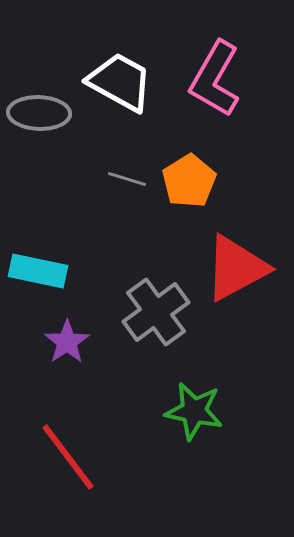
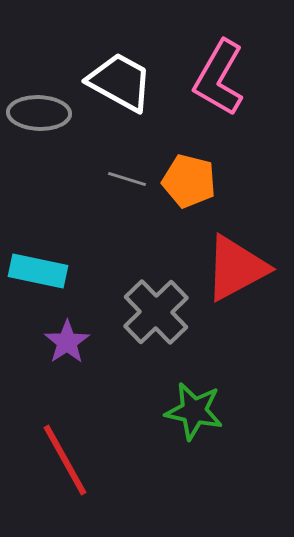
pink L-shape: moved 4 px right, 1 px up
orange pentagon: rotated 26 degrees counterclockwise
gray cross: rotated 8 degrees counterclockwise
red line: moved 3 px left, 3 px down; rotated 8 degrees clockwise
